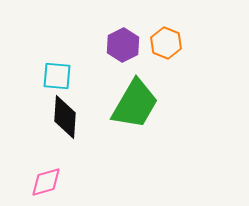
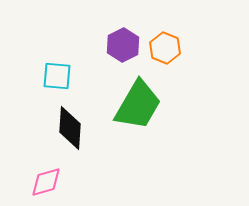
orange hexagon: moved 1 px left, 5 px down
green trapezoid: moved 3 px right, 1 px down
black diamond: moved 5 px right, 11 px down
